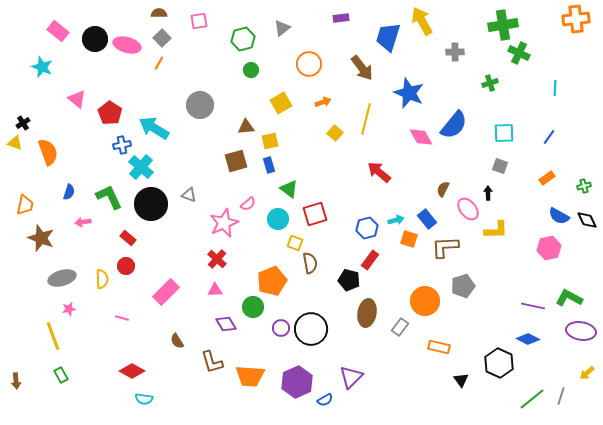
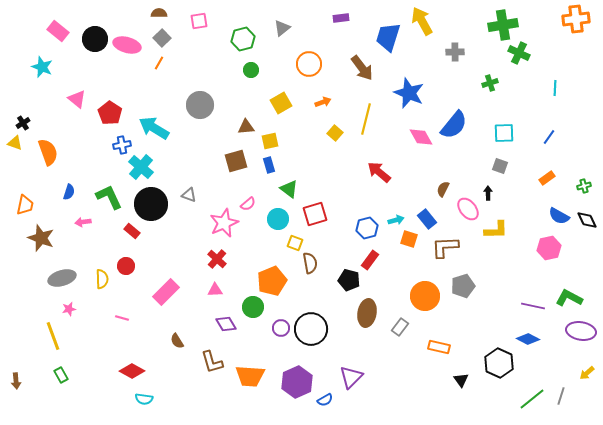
red rectangle at (128, 238): moved 4 px right, 7 px up
orange circle at (425, 301): moved 5 px up
